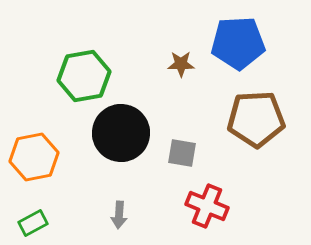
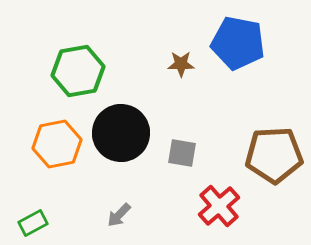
blue pentagon: rotated 14 degrees clockwise
green hexagon: moved 6 px left, 5 px up
brown pentagon: moved 18 px right, 36 px down
orange hexagon: moved 23 px right, 13 px up
red cross: moved 12 px right; rotated 27 degrees clockwise
gray arrow: rotated 40 degrees clockwise
